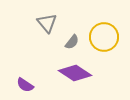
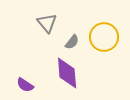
purple diamond: moved 8 px left; rotated 52 degrees clockwise
